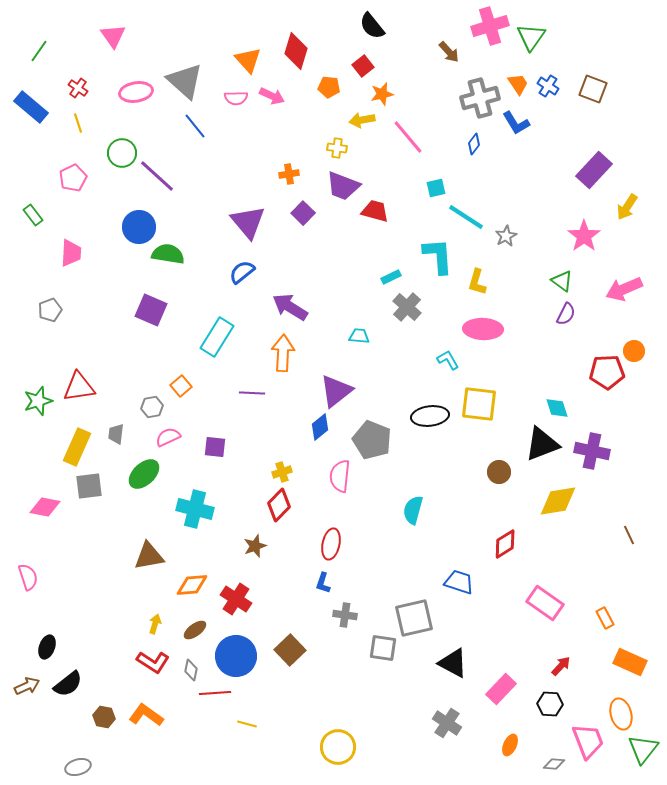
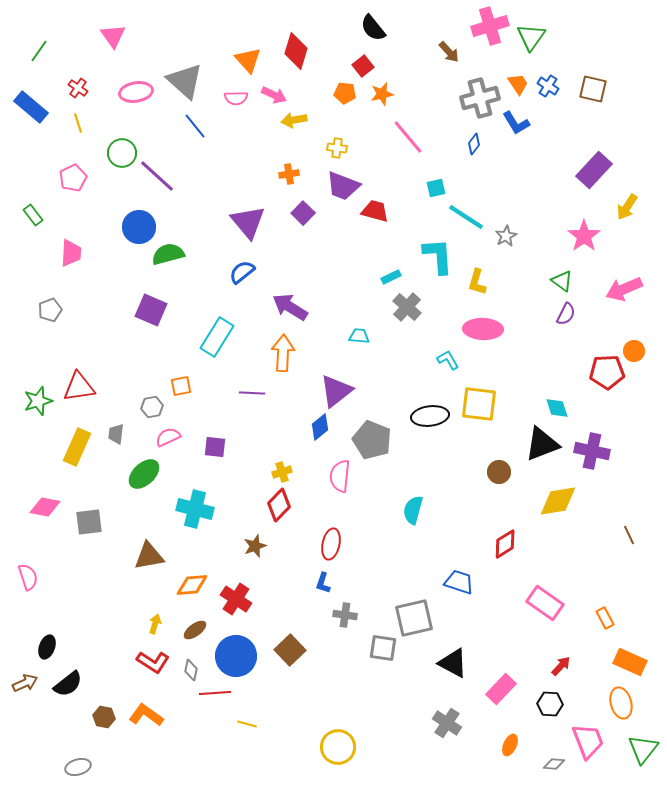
black semicircle at (372, 26): moved 1 px right, 2 px down
orange pentagon at (329, 87): moved 16 px right, 6 px down
brown square at (593, 89): rotated 8 degrees counterclockwise
pink arrow at (272, 96): moved 2 px right, 1 px up
yellow arrow at (362, 120): moved 68 px left
green semicircle at (168, 254): rotated 24 degrees counterclockwise
orange square at (181, 386): rotated 30 degrees clockwise
gray square at (89, 486): moved 36 px down
brown arrow at (27, 686): moved 2 px left, 3 px up
orange ellipse at (621, 714): moved 11 px up
